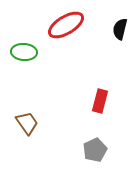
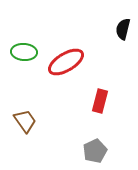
red ellipse: moved 37 px down
black semicircle: moved 3 px right
brown trapezoid: moved 2 px left, 2 px up
gray pentagon: moved 1 px down
